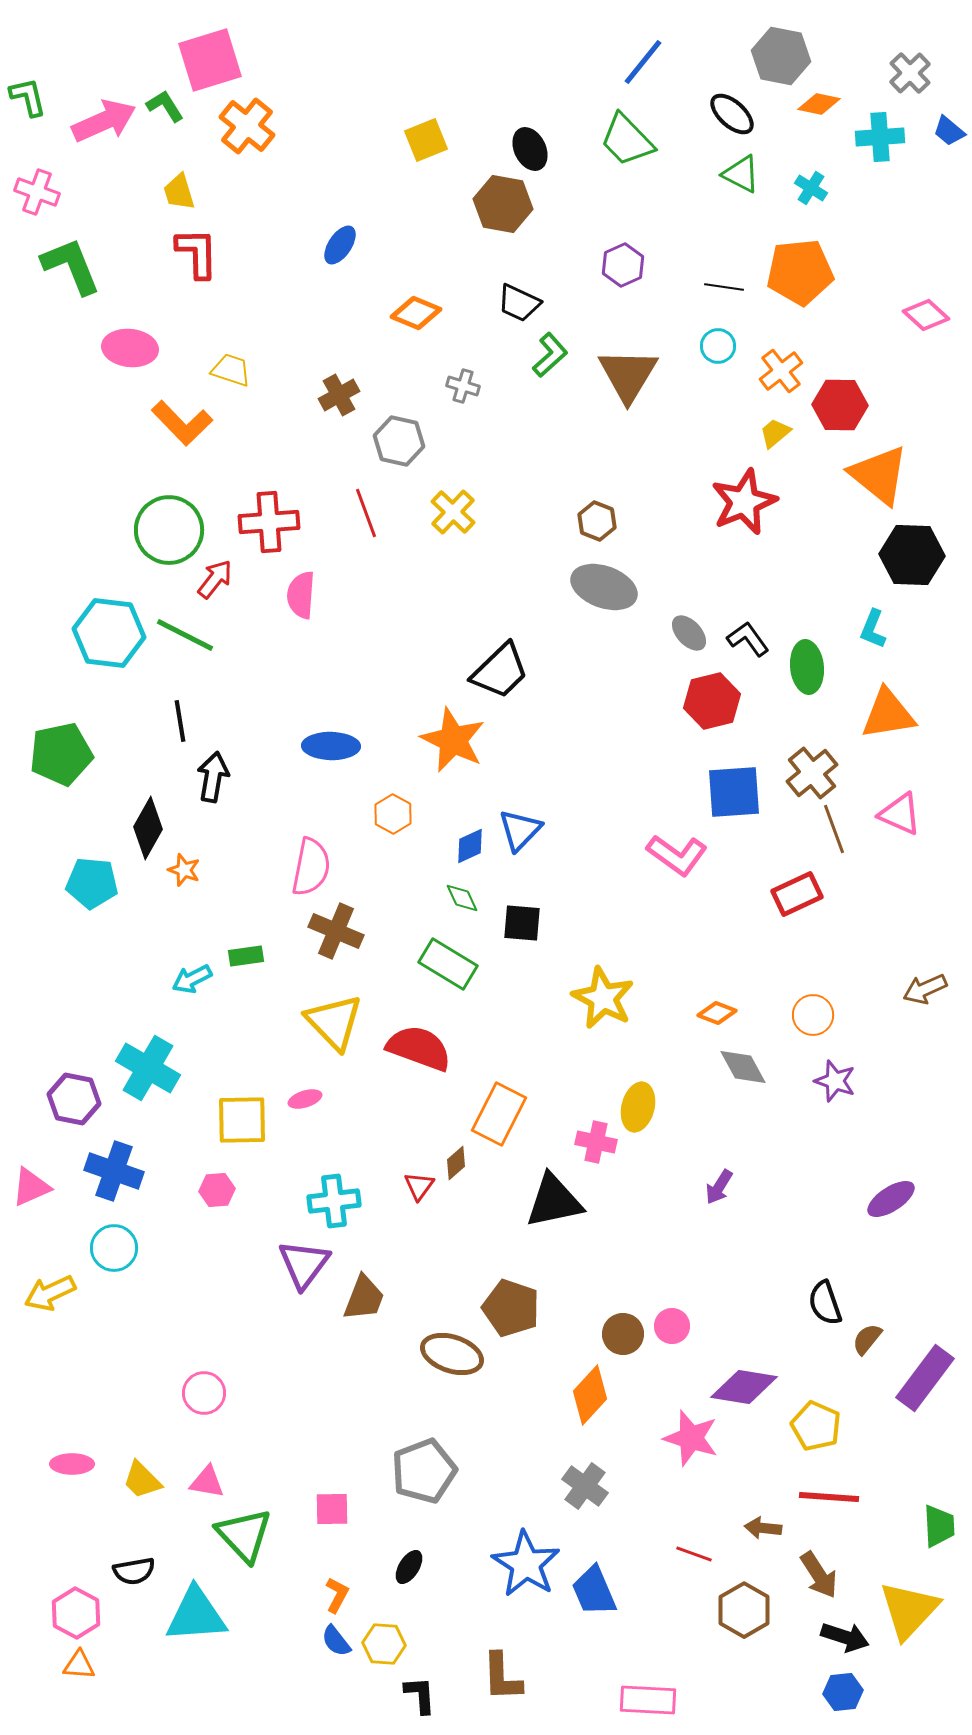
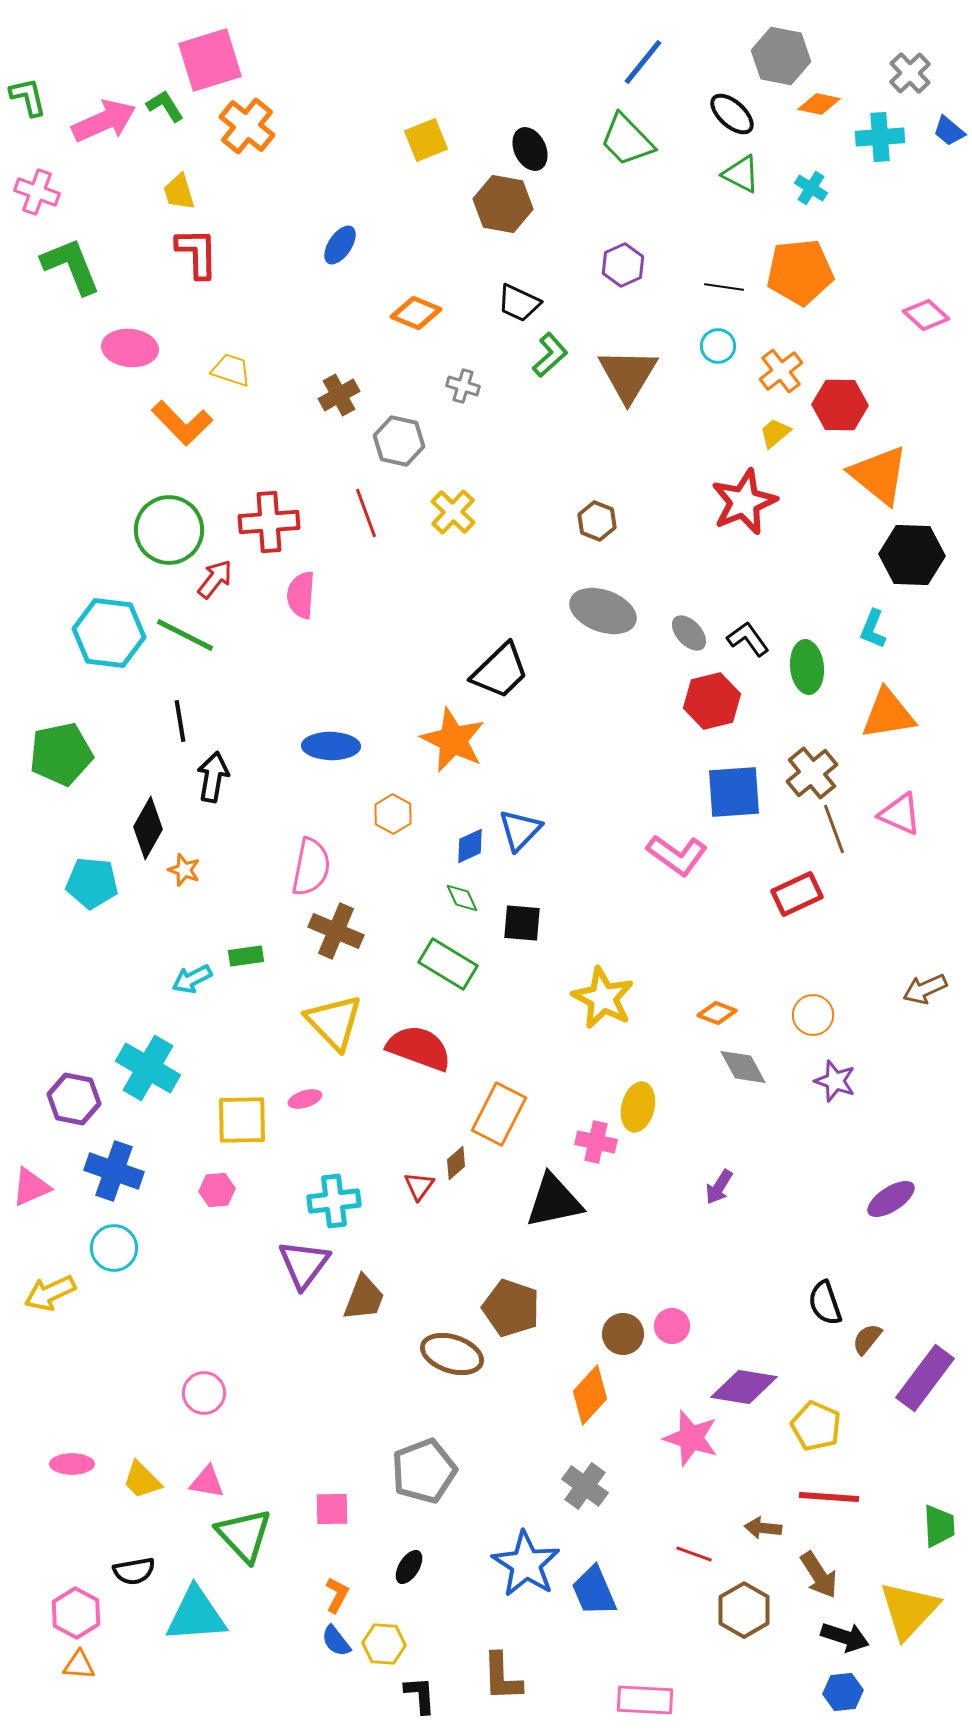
gray ellipse at (604, 587): moved 1 px left, 24 px down
pink rectangle at (648, 1700): moved 3 px left
